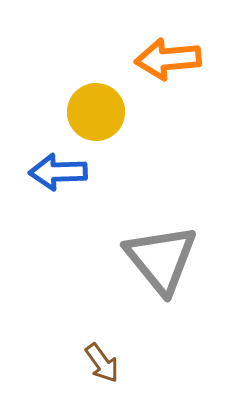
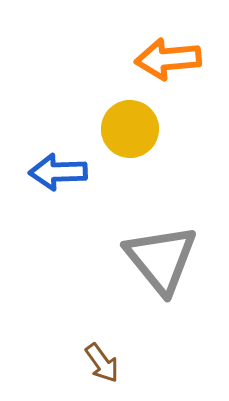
yellow circle: moved 34 px right, 17 px down
